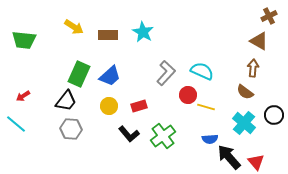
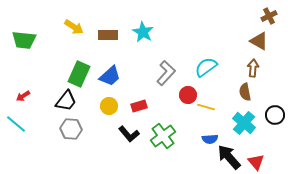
cyan semicircle: moved 4 px right, 4 px up; rotated 60 degrees counterclockwise
brown semicircle: rotated 42 degrees clockwise
black circle: moved 1 px right
